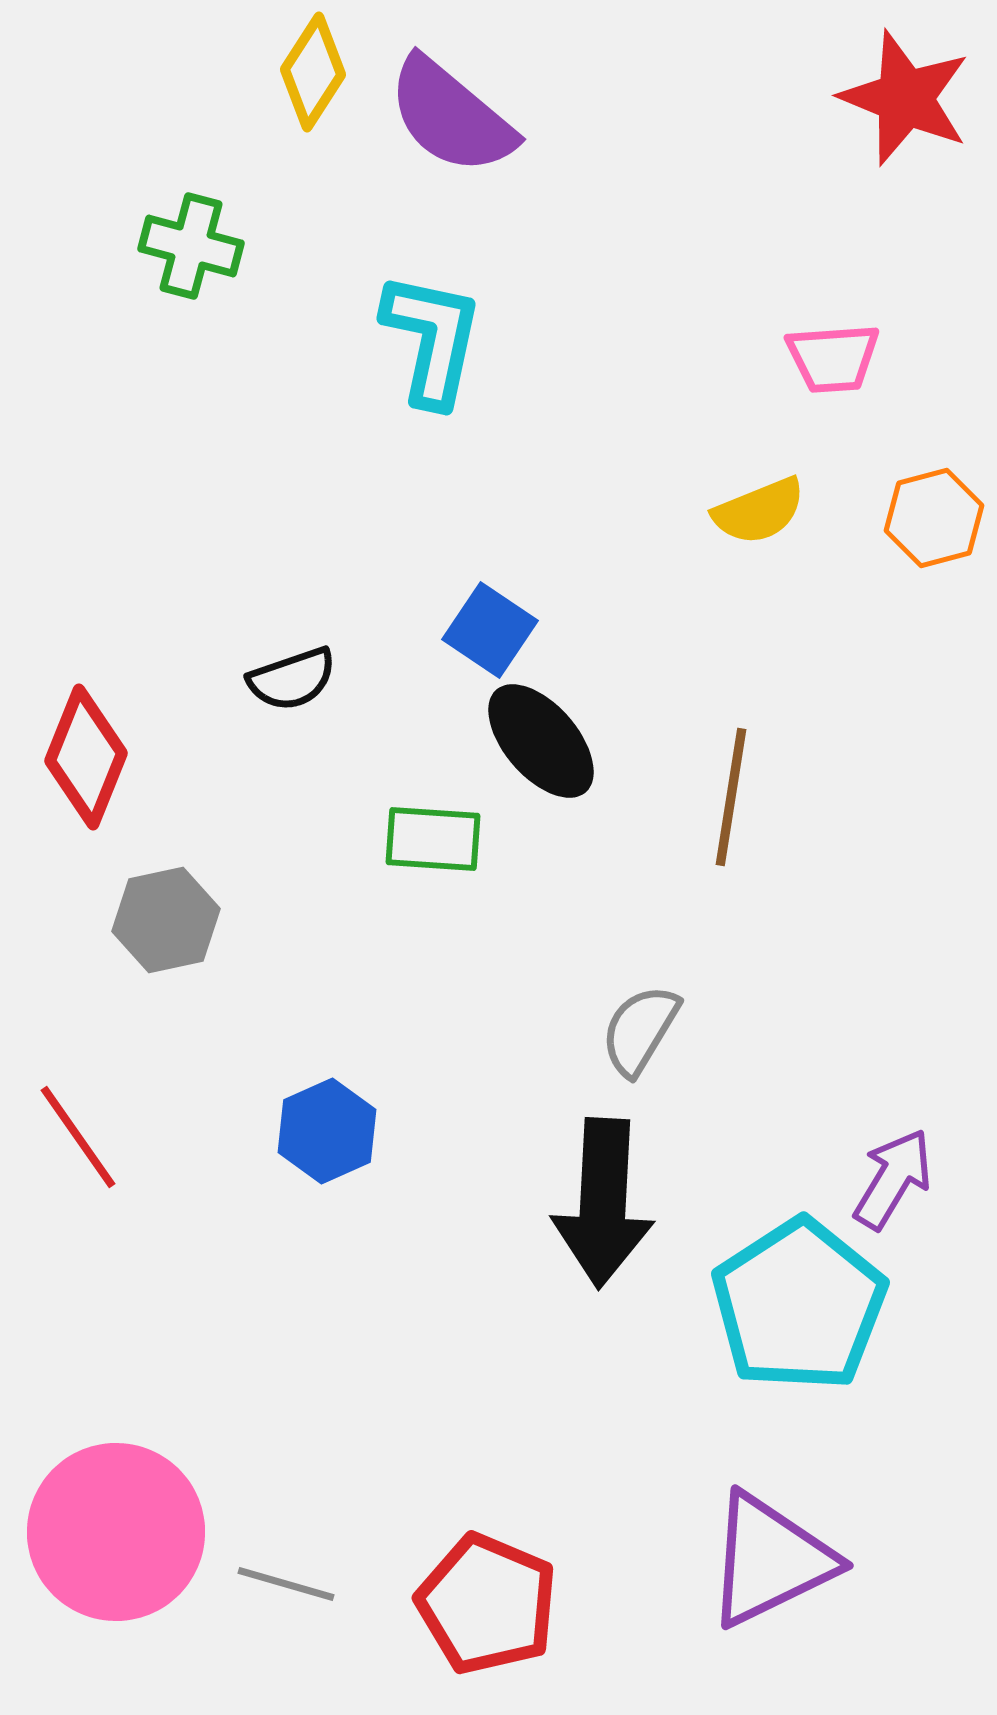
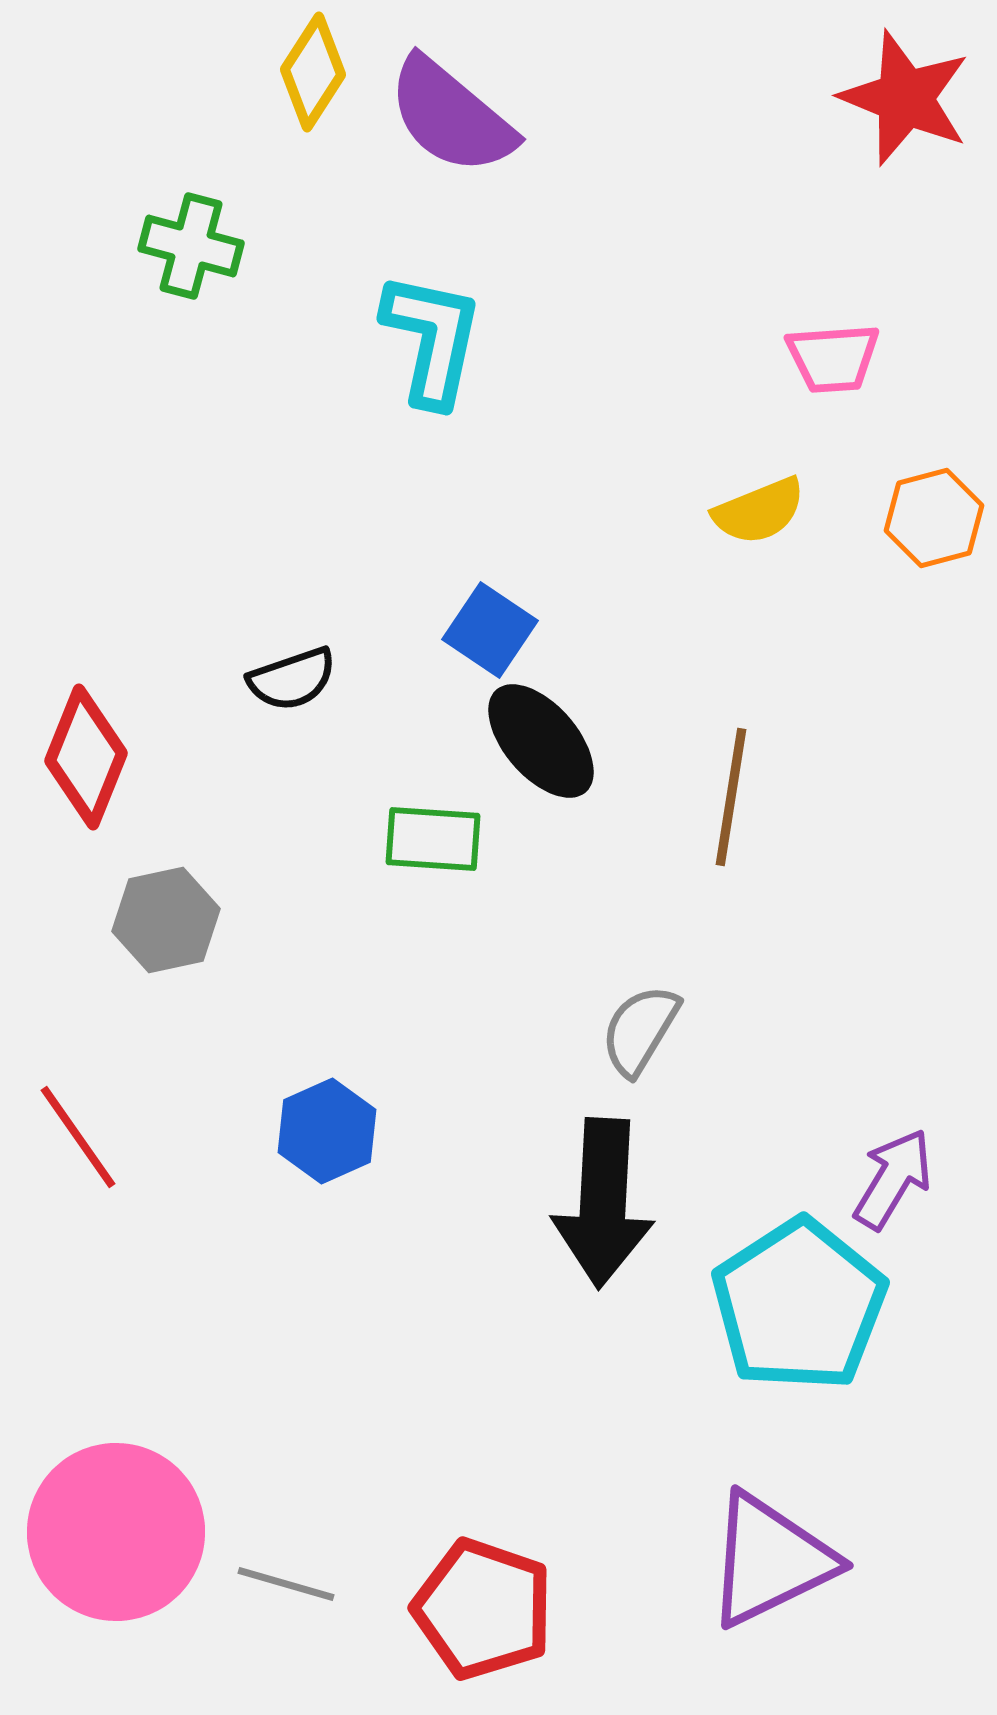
red pentagon: moved 4 px left, 5 px down; rotated 4 degrees counterclockwise
